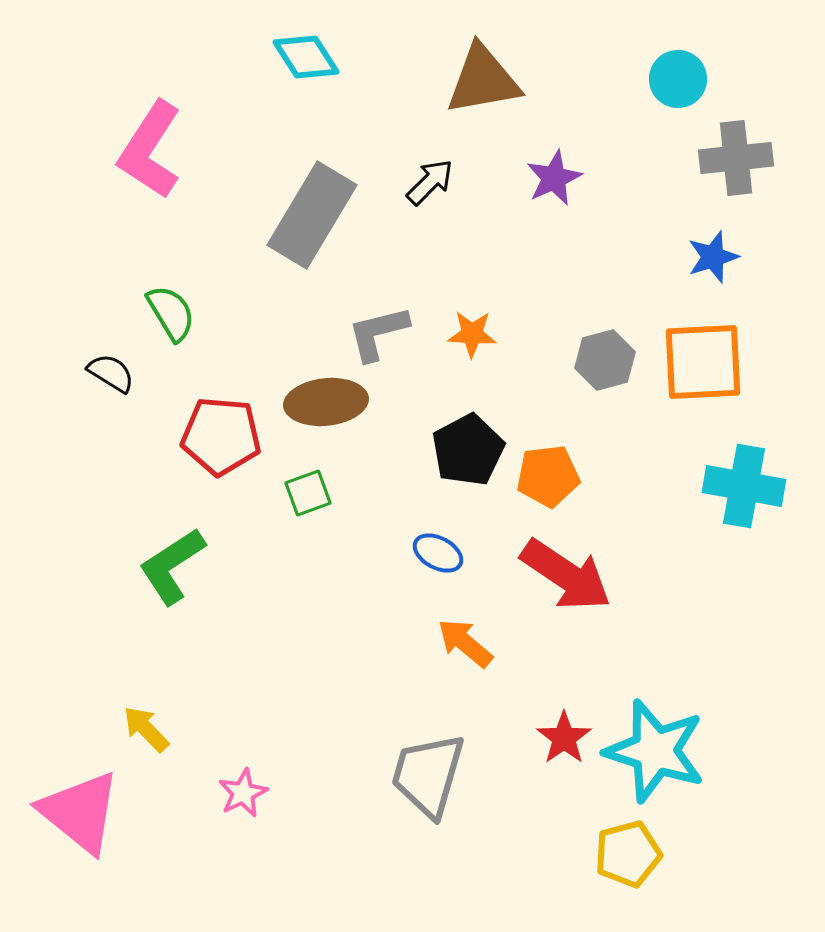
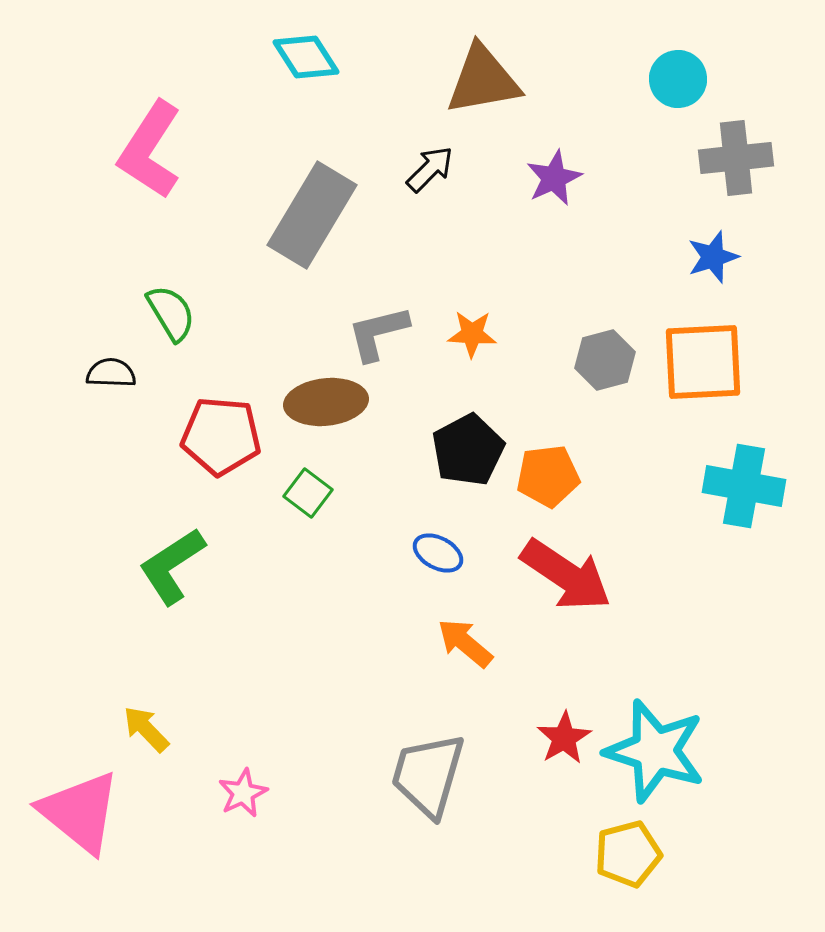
black arrow: moved 13 px up
black semicircle: rotated 30 degrees counterclockwise
green square: rotated 33 degrees counterclockwise
red star: rotated 4 degrees clockwise
